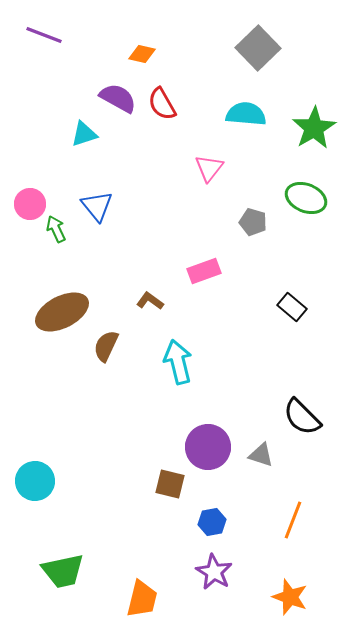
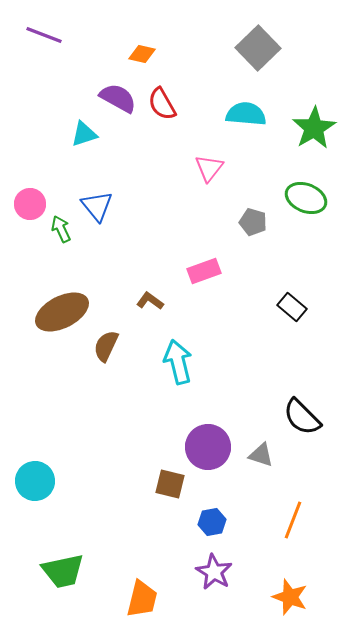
green arrow: moved 5 px right
